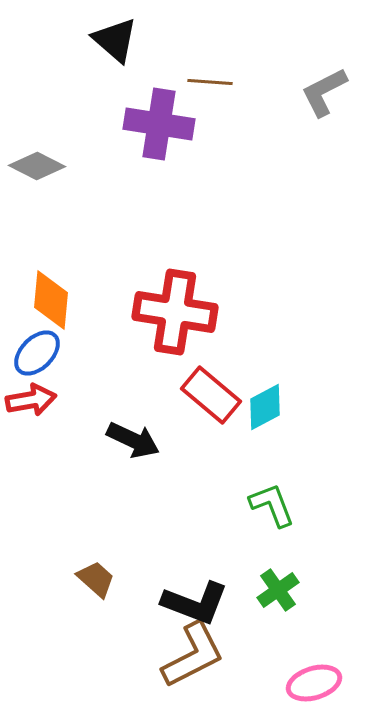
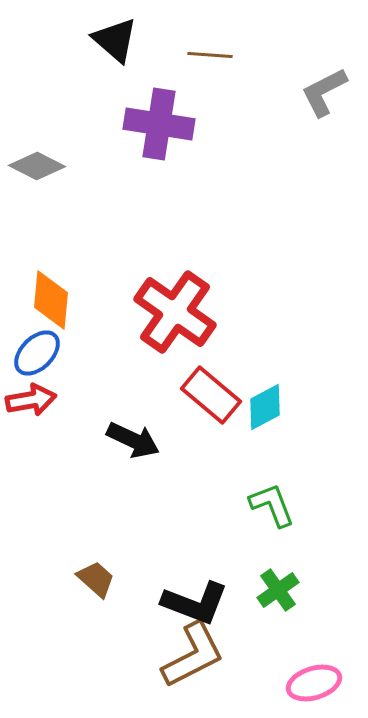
brown line: moved 27 px up
red cross: rotated 26 degrees clockwise
